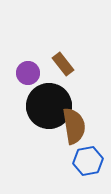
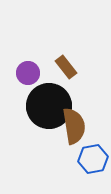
brown rectangle: moved 3 px right, 3 px down
blue hexagon: moved 5 px right, 2 px up
